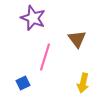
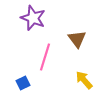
yellow arrow: moved 1 px right, 3 px up; rotated 126 degrees clockwise
